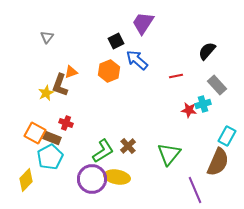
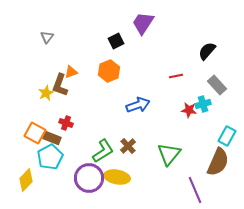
blue arrow: moved 1 px right, 45 px down; rotated 120 degrees clockwise
purple circle: moved 3 px left, 1 px up
